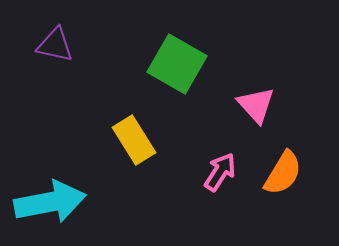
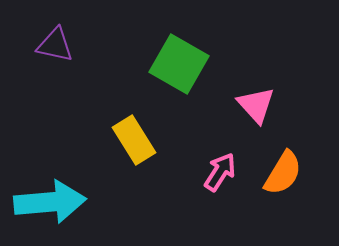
green square: moved 2 px right
cyan arrow: rotated 6 degrees clockwise
